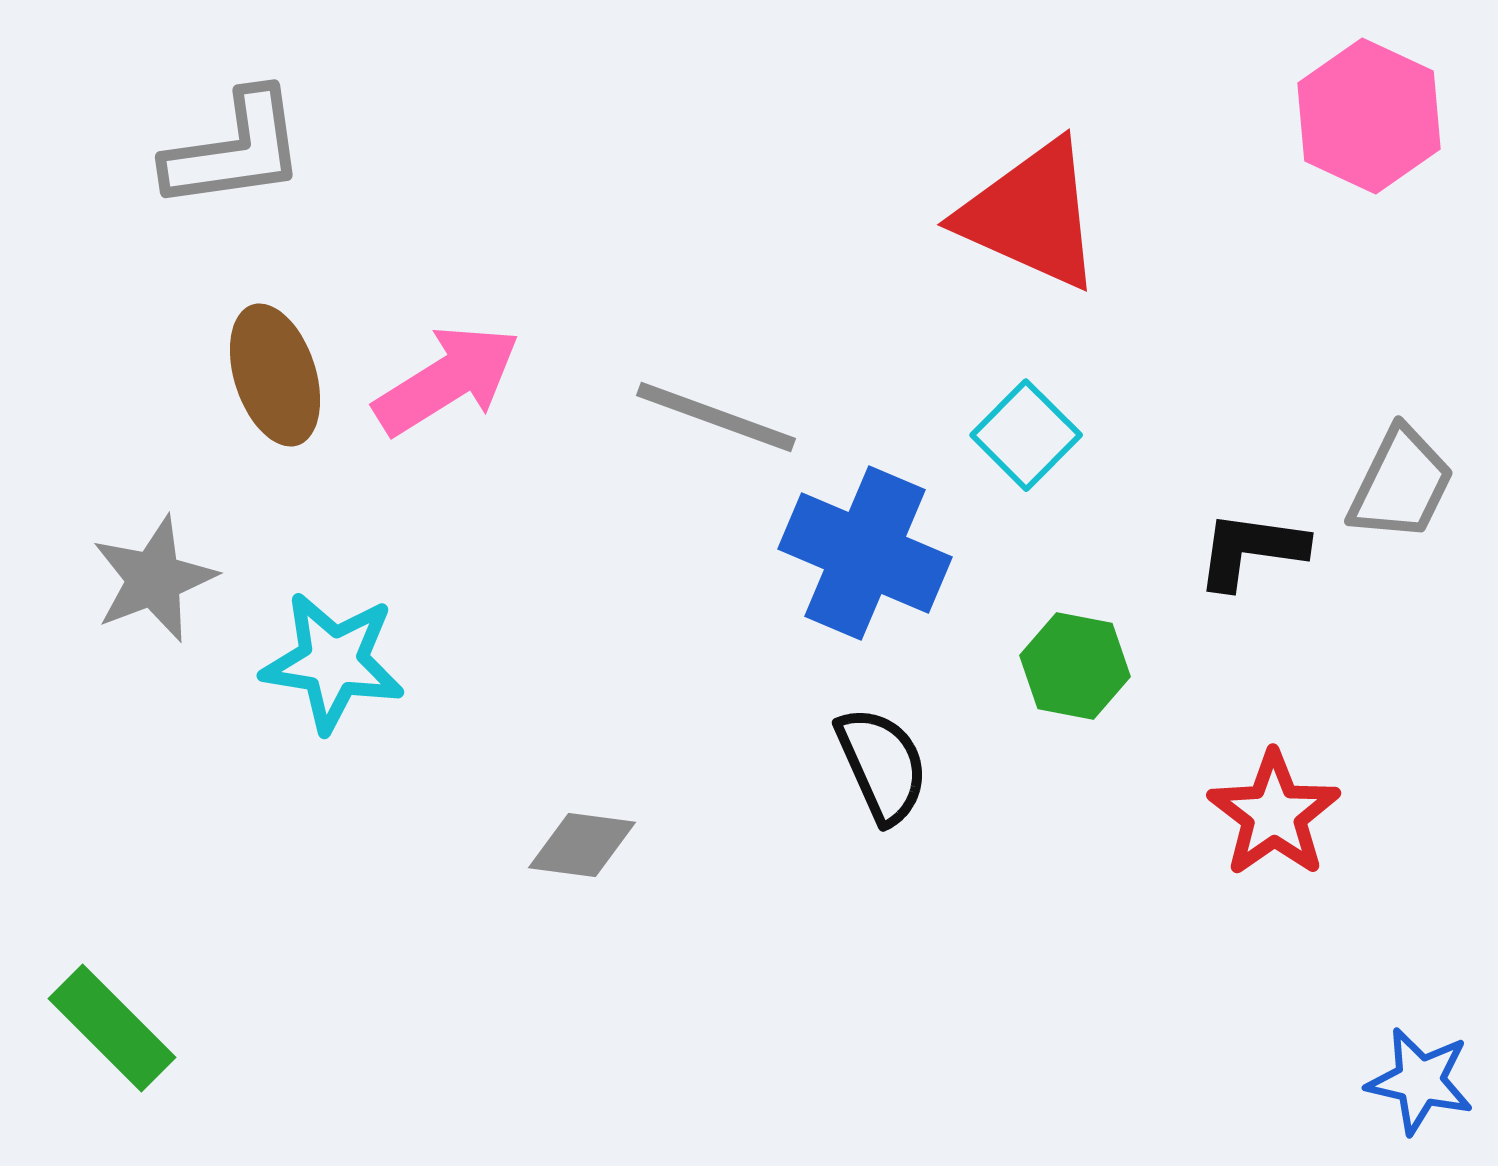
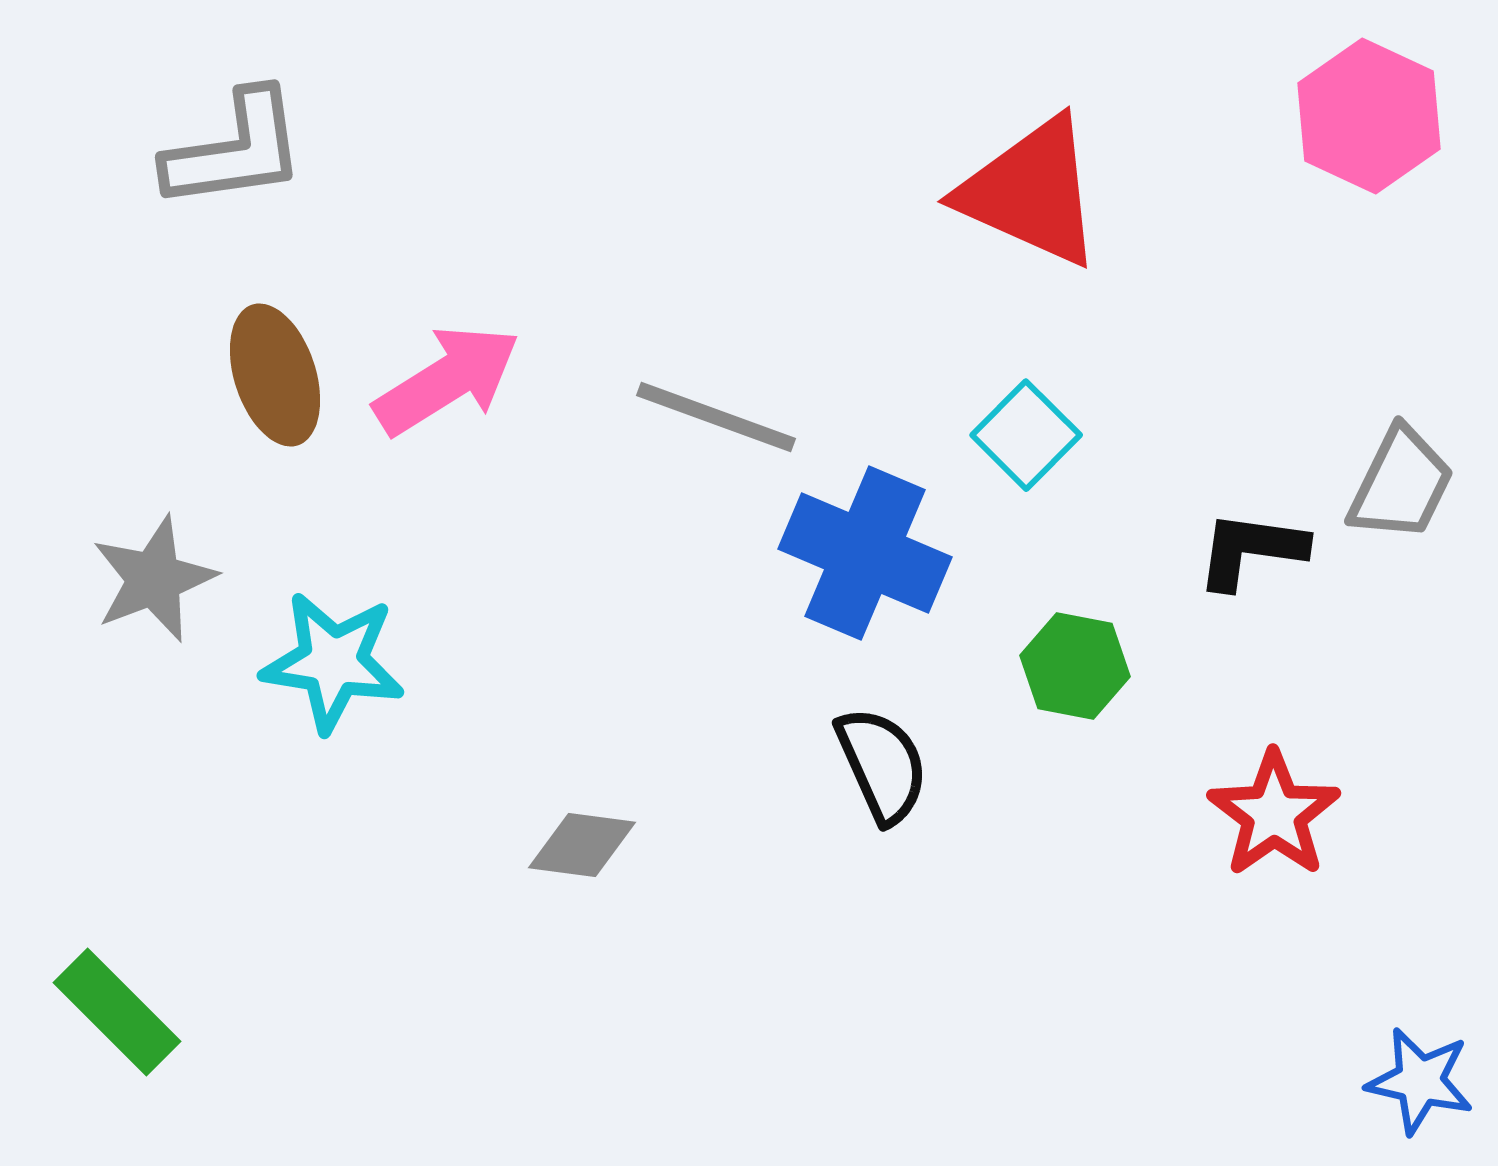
red triangle: moved 23 px up
green rectangle: moved 5 px right, 16 px up
